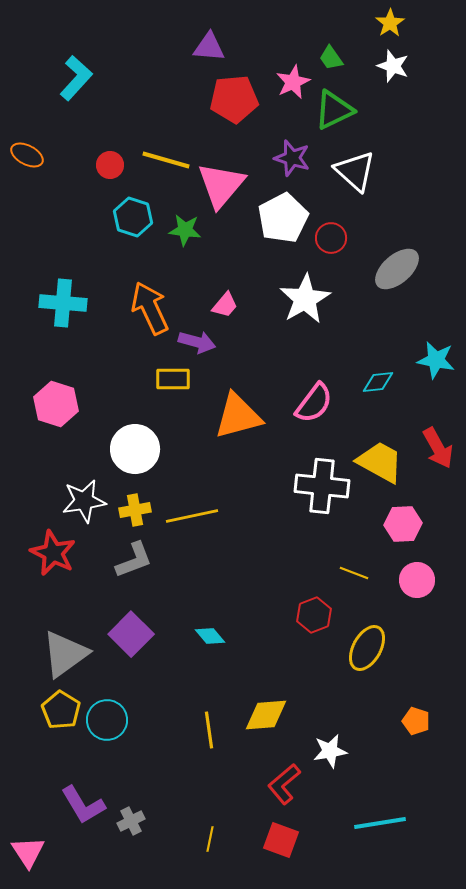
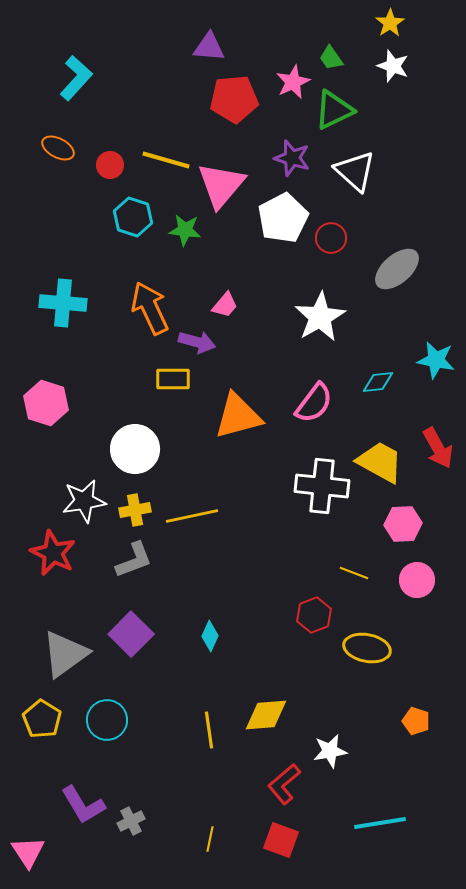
orange ellipse at (27, 155): moved 31 px right, 7 px up
white star at (305, 299): moved 15 px right, 18 px down
pink hexagon at (56, 404): moved 10 px left, 1 px up
cyan diamond at (210, 636): rotated 64 degrees clockwise
yellow ellipse at (367, 648): rotated 72 degrees clockwise
yellow pentagon at (61, 710): moved 19 px left, 9 px down
